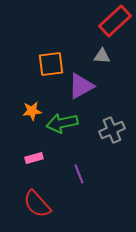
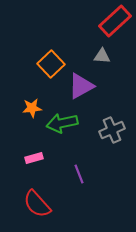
orange square: rotated 36 degrees counterclockwise
orange star: moved 3 px up
